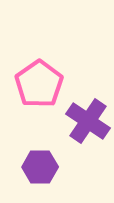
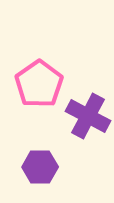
purple cross: moved 5 px up; rotated 6 degrees counterclockwise
